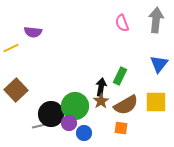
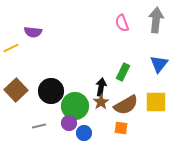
green rectangle: moved 3 px right, 4 px up
brown star: moved 1 px down
black circle: moved 23 px up
